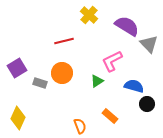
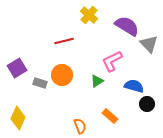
orange circle: moved 2 px down
